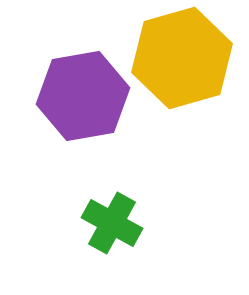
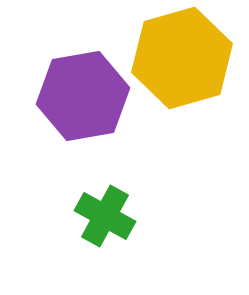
green cross: moved 7 px left, 7 px up
